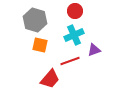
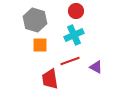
red circle: moved 1 px right
orange square: rotated 14 degrees counterclockwise
purple triangle: moved 2 px right, 17 px down; rotated 48 degrees clockwise
red trapezoid: rotated 130 degrees clockwise
